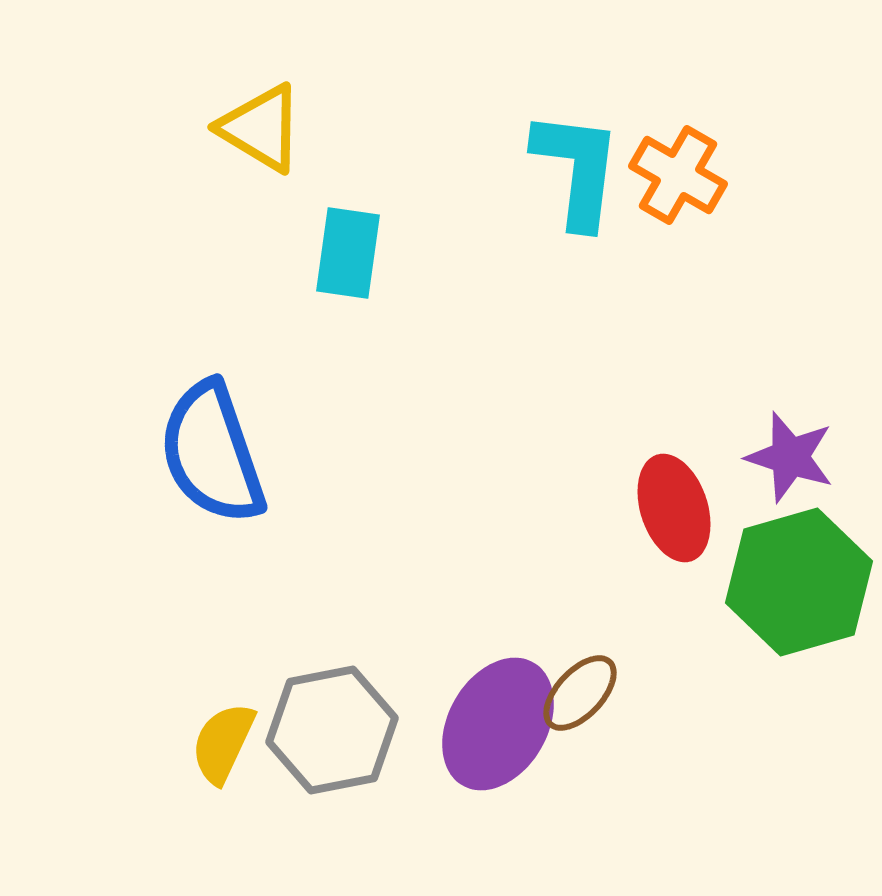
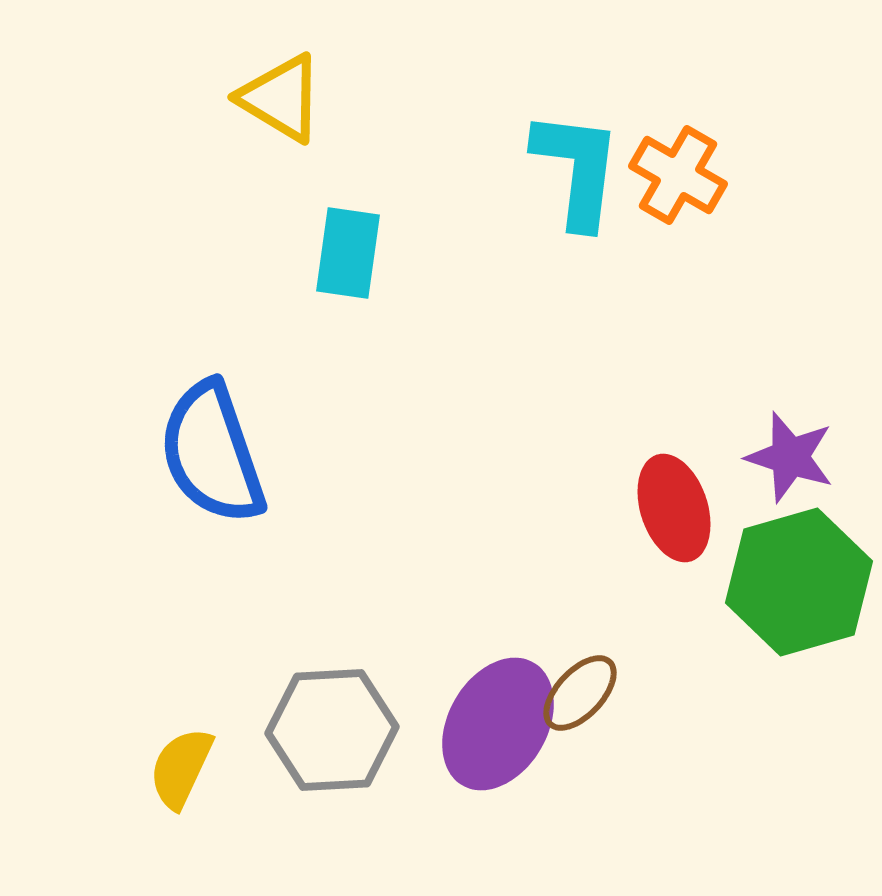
yellow triangle: moved 20 px right, 30 px up
gray hexagon: rotated 8 degrees clockwise
yellow semicircle: moved 42 px left, 25 px down
